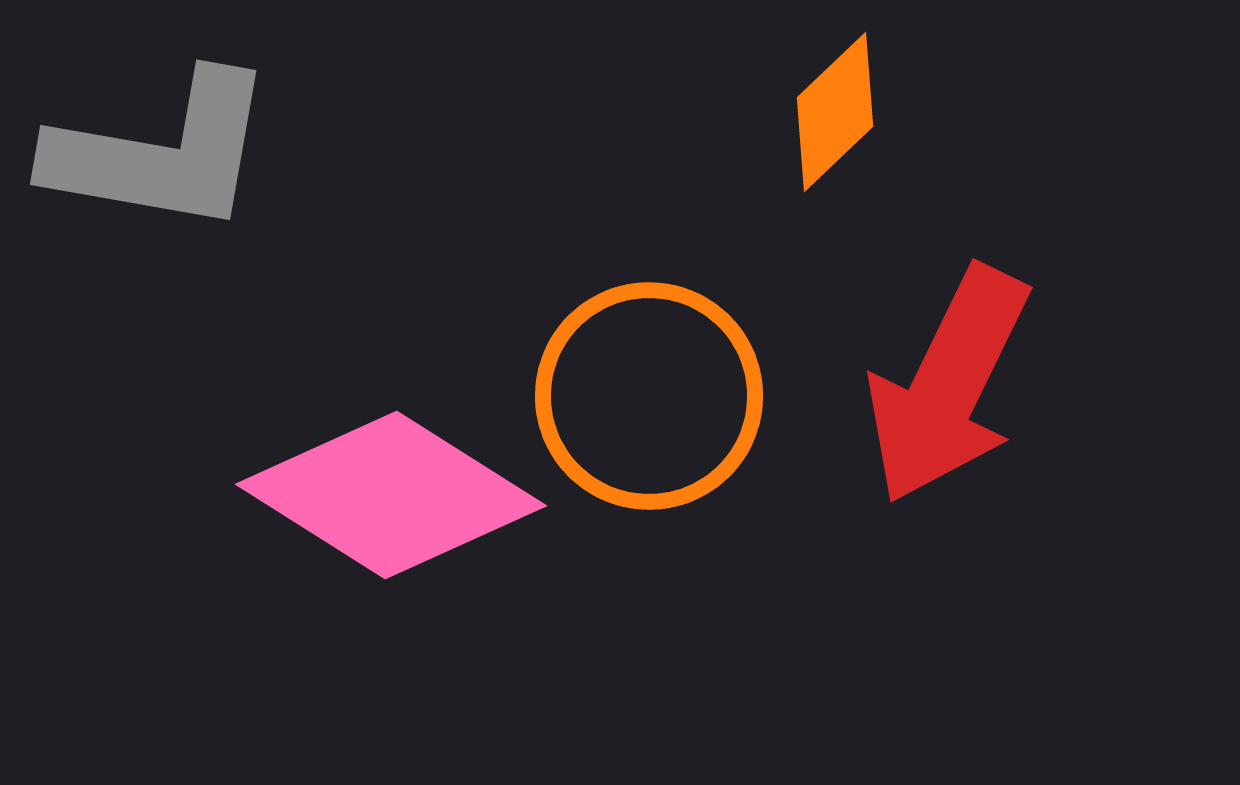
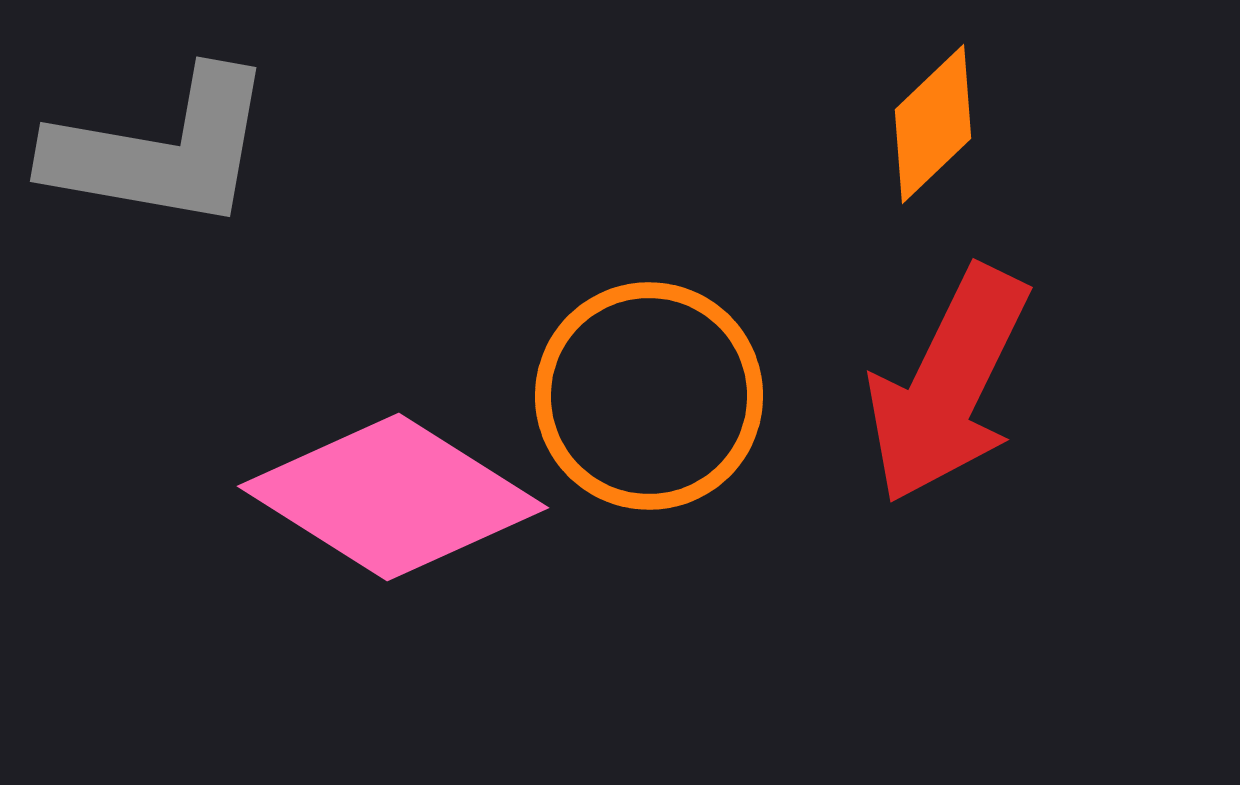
orange diamond: moved 98 px right, 12 px down
gray L-shape: moved 3 px up
pink diamond: moved 2 px right, 2 px down
